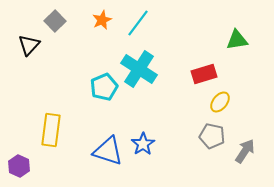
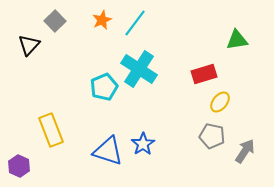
cyan line: moved 3 px left
yellow rectangle: rotated 28 degrees counterclockwise
